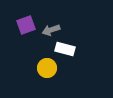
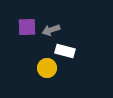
purple square: moved 1 px right, 2 px down; rotated 18 degrees clockwise
white rectangle: moved 2 px down
